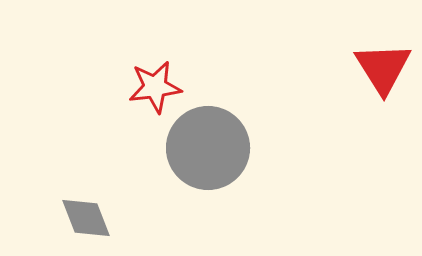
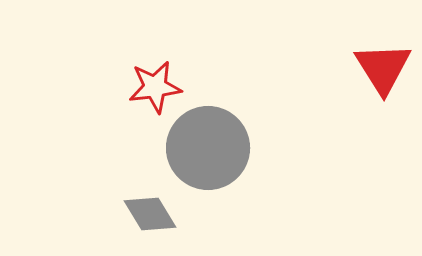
gray diamond: moved 64 px right, 4 px up; rotated 10 degrees counterclockwise
